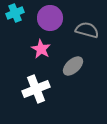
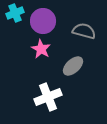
purple circle: moved 7 px left, 3 px down
gray semicircle: moved 3 px left, 1 px down
white cross: moved 12 px right, 8 px down
